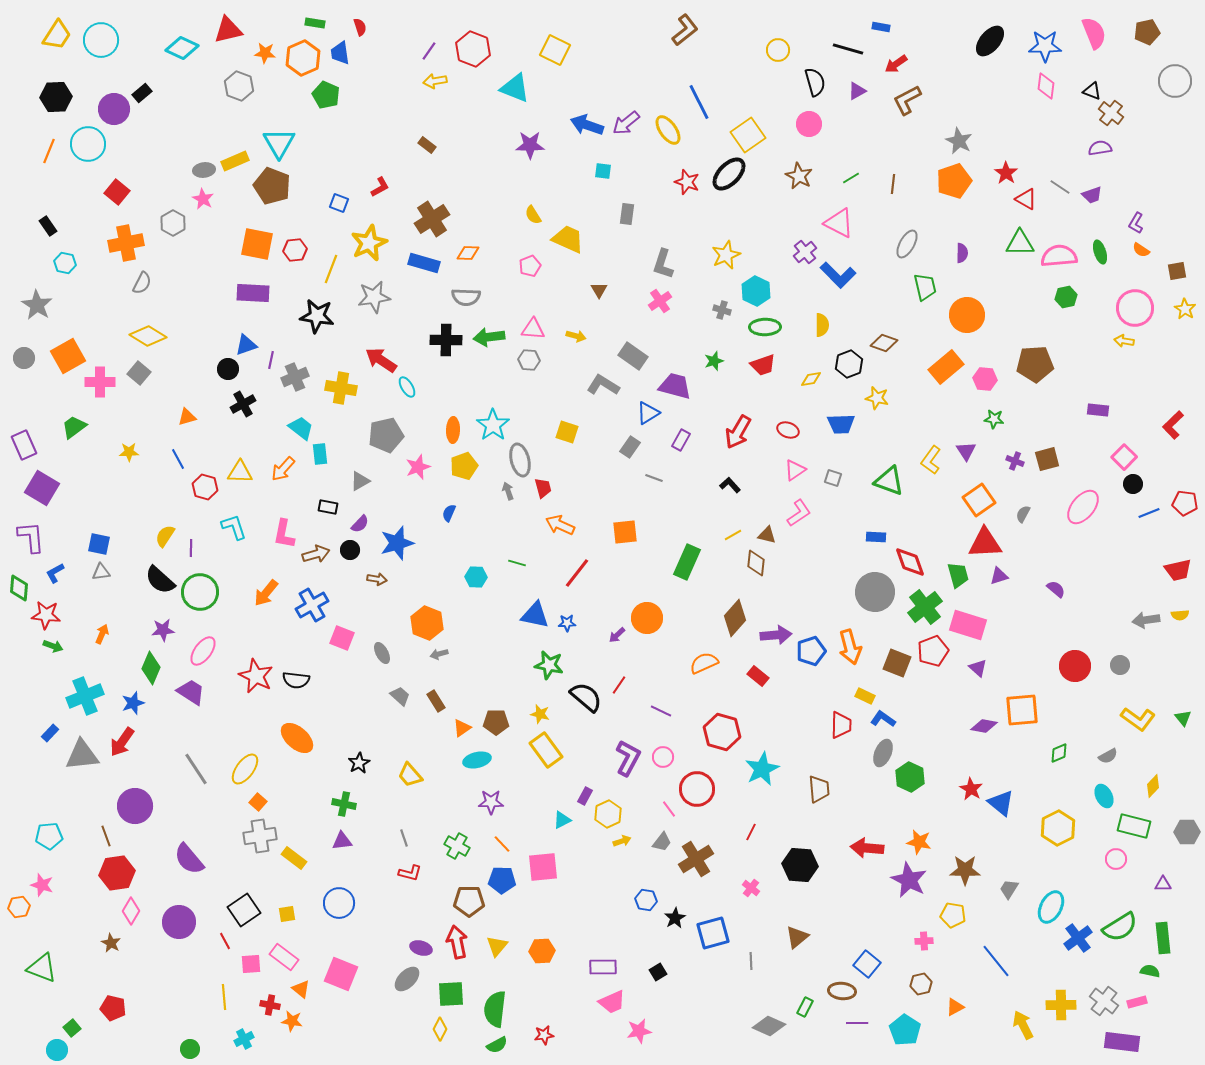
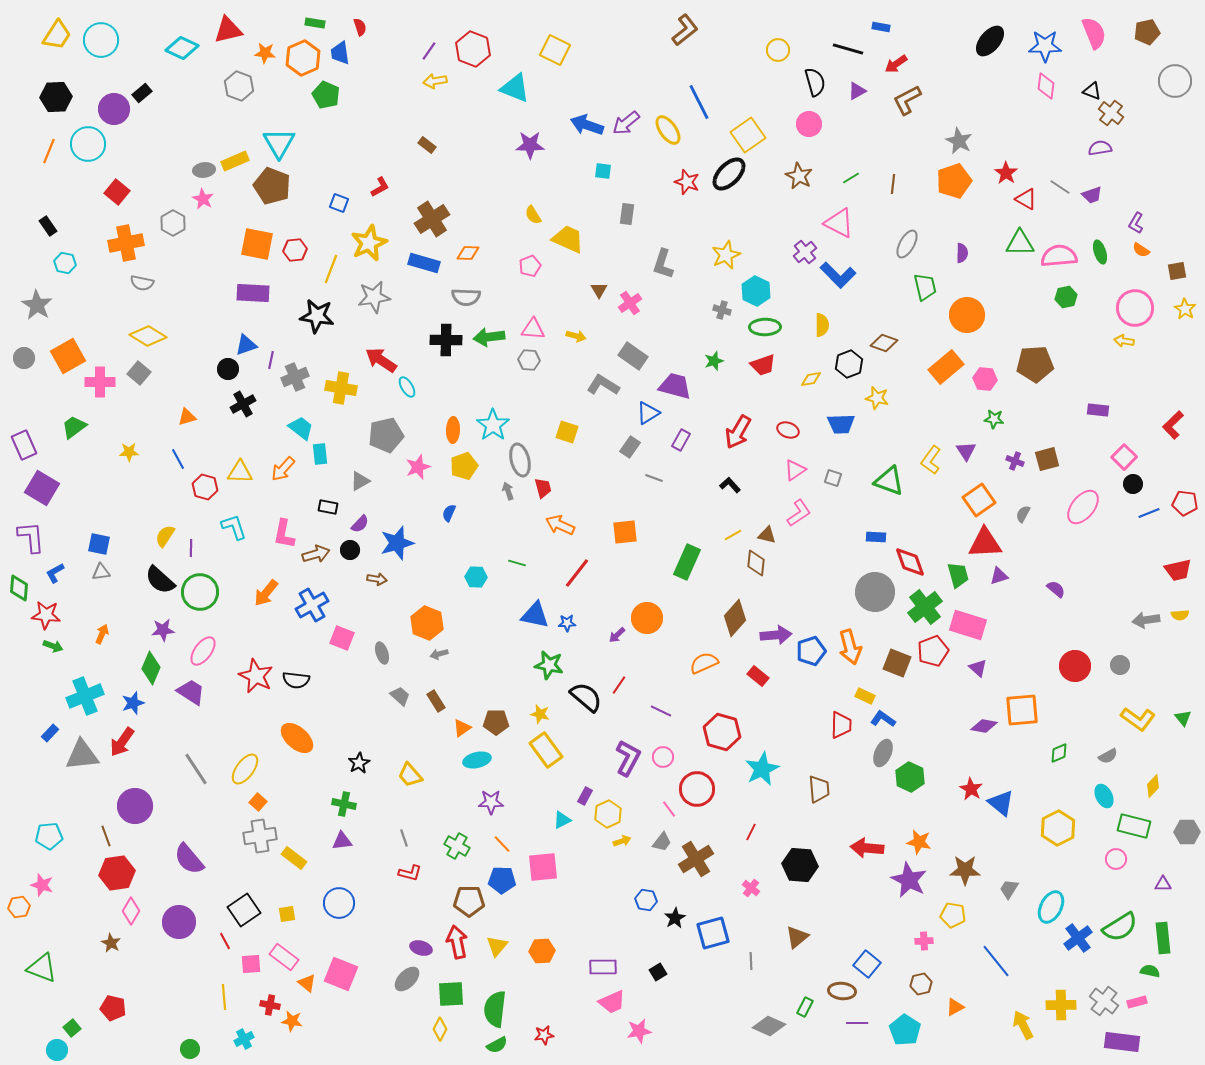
gray semicircle at (142, 283): rotated 75 degrees clockwise
pink cross at (660, 301): moved 30 px left, 2 px down
gray ellipse at (382, 653): rotated 10 degrees clockwise
orange triangle at (301, 989): moved 6 px right, 6 px up
